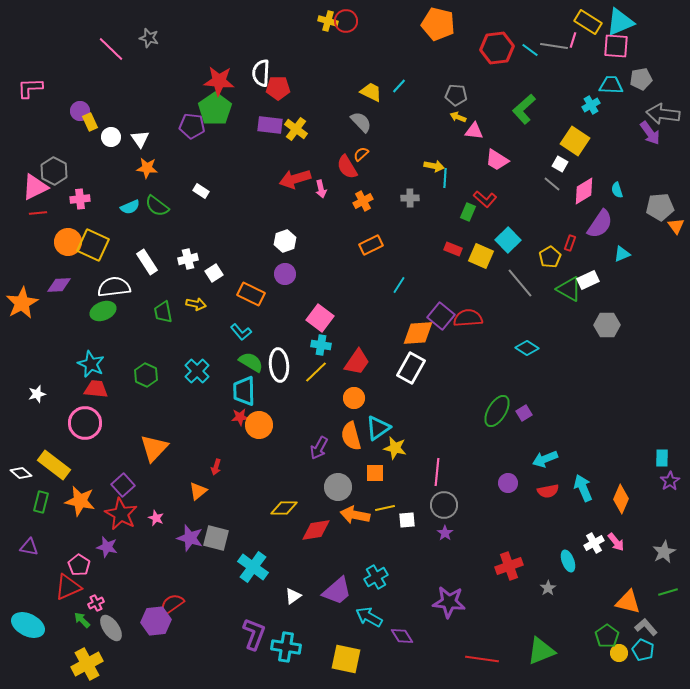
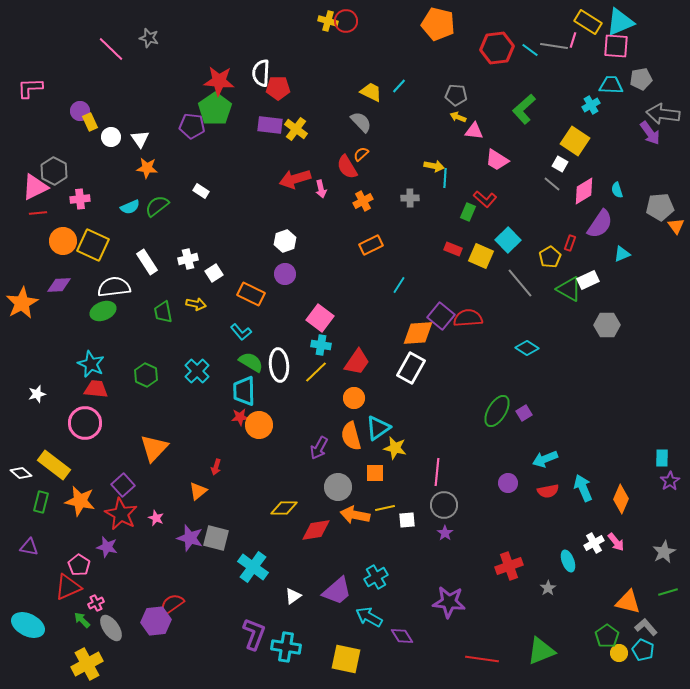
green semicircle at (157, 206): rotated 105 degrees clockwise
orange circle at (68, 242): moved 5 px left, 1 px up
